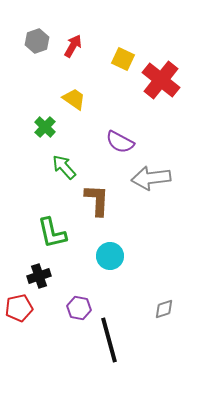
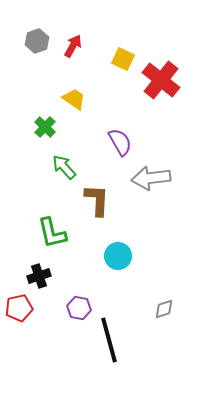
purple semicircle: rotated 148 degrees counterclockwise
cyan circle: moved 8 px right
